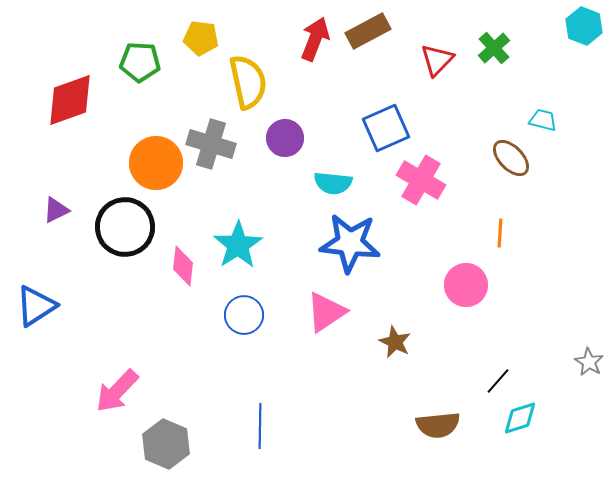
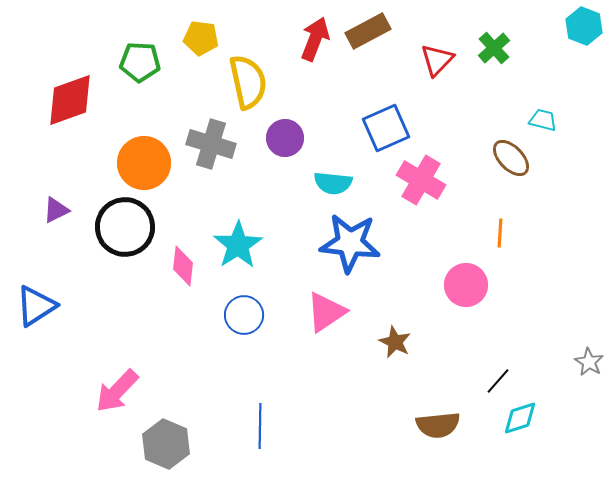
orange circle: moved 12 px left
